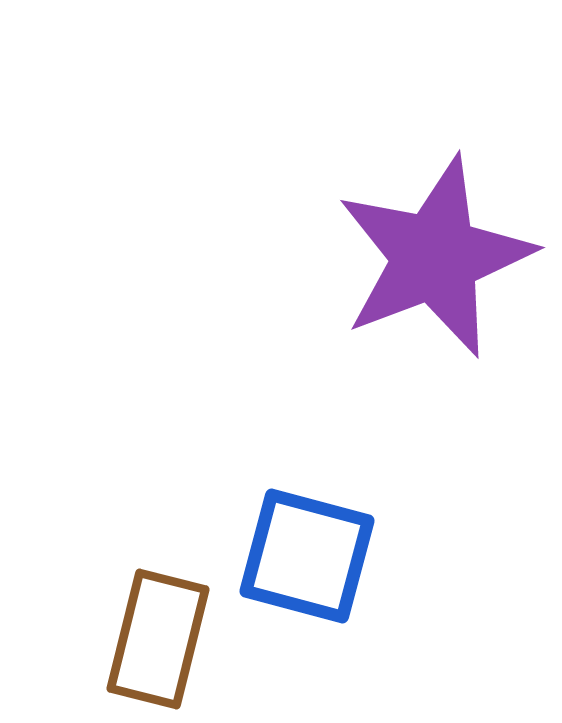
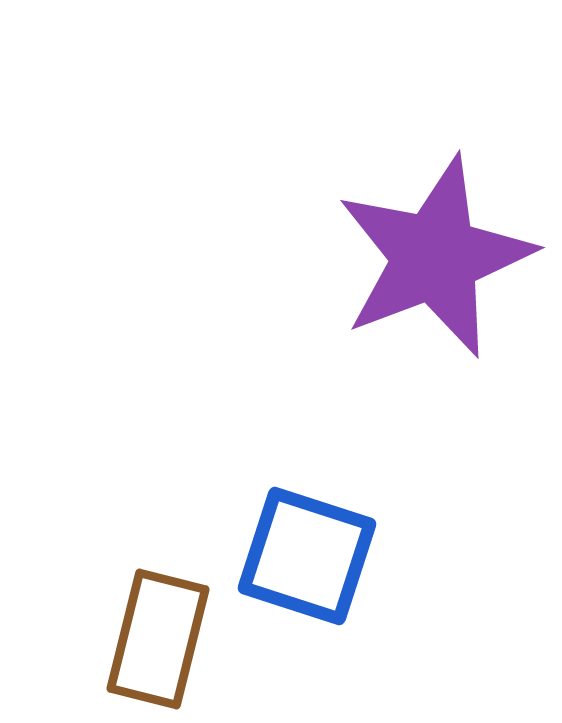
blue square: rotated 3 degrees clockwise
